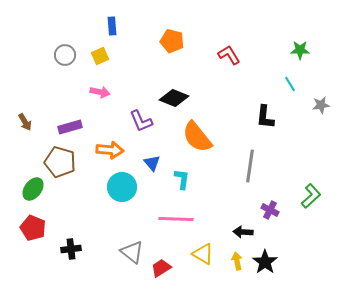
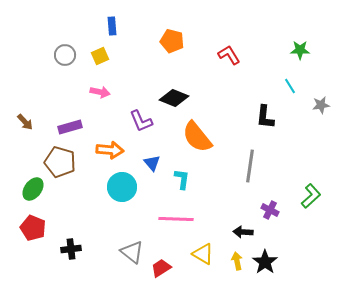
cyan line: moved 2 px down
brown arrow: rotated 12 degrees counterclockwise
